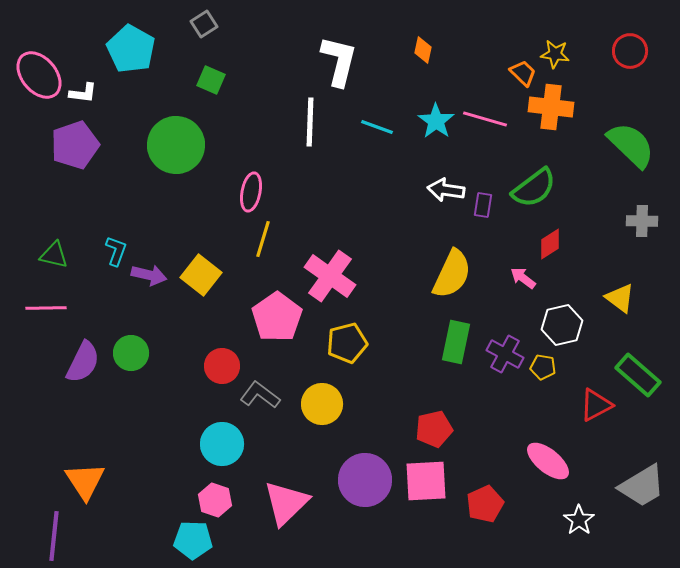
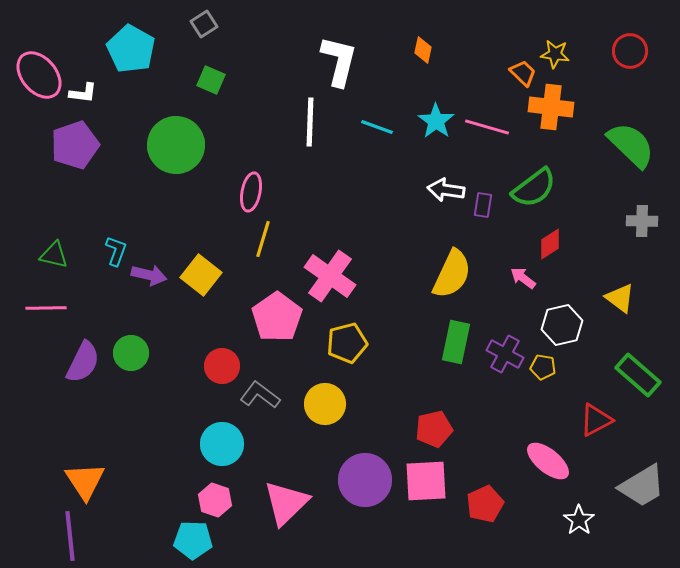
pink line at (485, 119): moved 2 px right, 8 px down
yellow circle at (322, 404): moved 3 px right
red triangle at (596, 405): moved 15 px down
purple line at (54, 536): moved 16 px right; rotated 12 degrees counterclockwise
